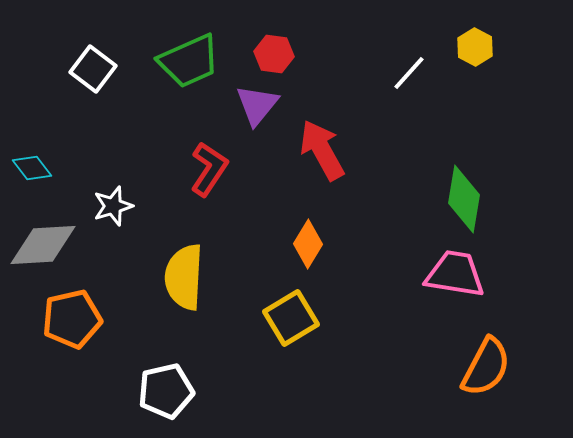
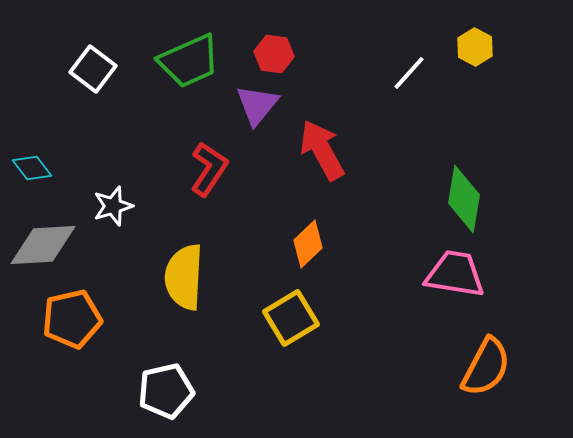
orange diamond: rotated 15 degrees clockwise
